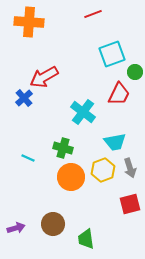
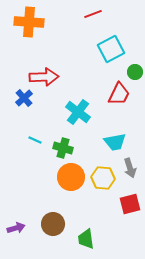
cyan square: moved 1 px left, 5 px up; rotated 8 degrees counterclockwise
red arrow: rotated 152 degrees counterclockwise
cyan cross: moved 5 px left
cyan line: moved 7 px right, 18 px up
yellow hexagon: moved 8 px down; rotated 25 degrees clockwise
